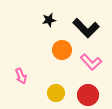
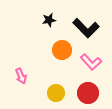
red circle: moved 2 px up
